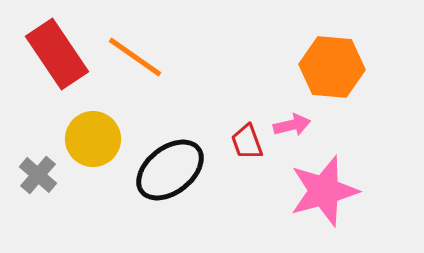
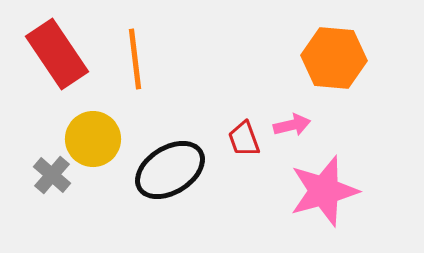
orange line: moved 2 px down; rotated 48 degrees clockwise
orange hexagon: moved 2 px right, 9 px up
red trapezoid: moved 3 px left, 3 px up
black ellipse: rotated 6 degrees clockwise
gray cross: moved 14 px right
